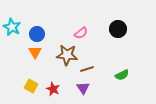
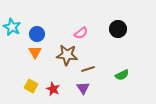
brown line: moved 1 px right
